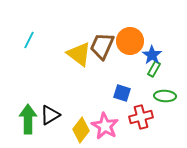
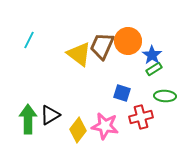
orange circle: moved 2 px left
green rectangle: rotated 28 degrees clockwise
pink star: rotated 20 degrees counterclockwise
yellow diamond: moved 3 px left
